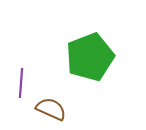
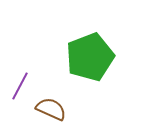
purple line: moved 1 px left, 3 px down; rotated 24 degrees clockwise
